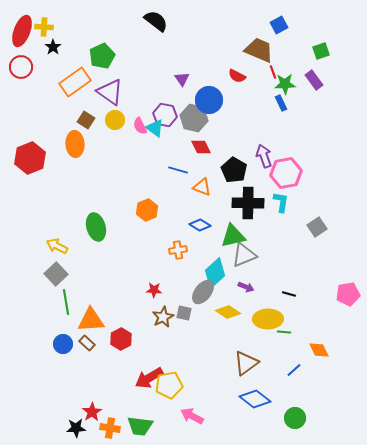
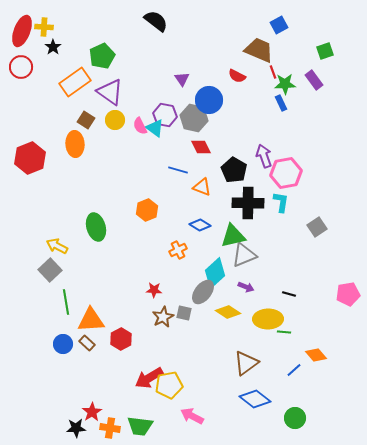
green square at (321, 51): moved 4 px right
orange cross at (178, 250): rotated 18 degrees counterclockwise
gray square at (56, 274): moved 6 px left, 4 px up
orange diamond at (319, 350): moved 3 px left, 5 px down; rotated 15 degrees counterclockwise
